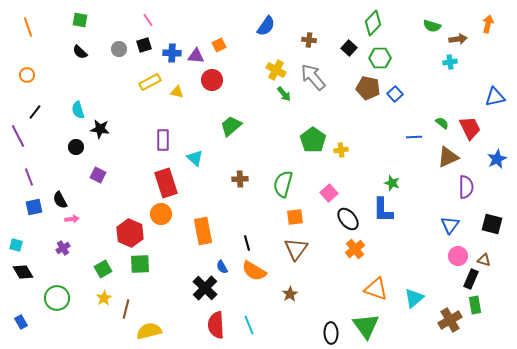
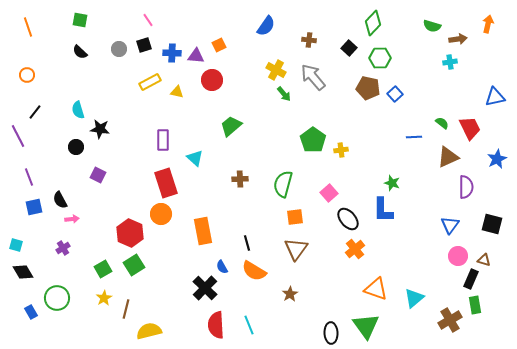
green square at (140, 264): moved 6 px left, 1 px down; rotated 30 degrees counterclockwise
blue rectangle at (21, 322): moved 10 px right, 10 px up
